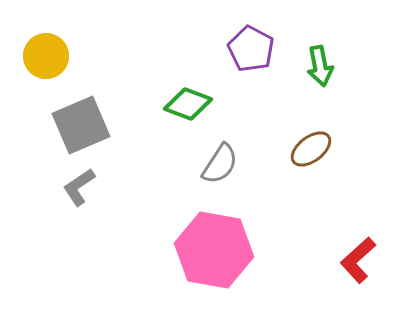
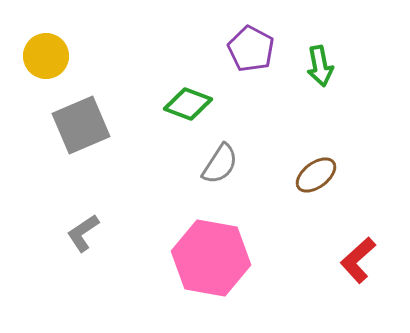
brown ellipse: moved 5 px right, 26 px down
gray L-shape: moved 4 px right, 46 px down
pink hexagon: moved 3 px left, 8 px down
